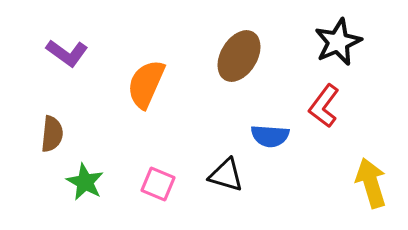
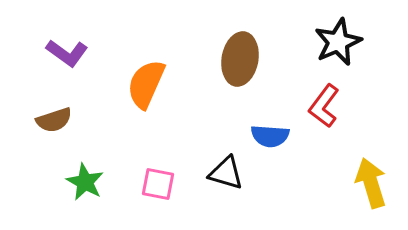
brown ellipse: moved 1 px right, 3 px down; rotated 21 degrees counterclockwise
brown semicircle: moved 2 px right, 14 px up; rotated 66 degrees clockwise
black triangle: moved 2 px up
pink square: rotated 12 degrees counterclockwise
